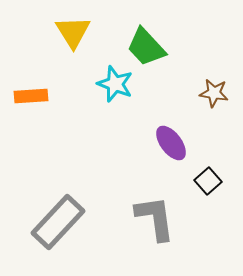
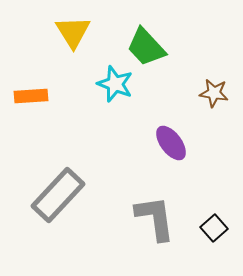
black square: moved 6 px right, 47 px down
gray rectangle: moved 27 px up
